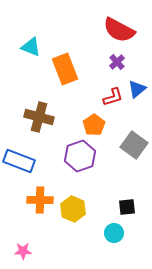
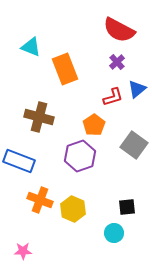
orange cross: rotated 20 degrees clockwise
